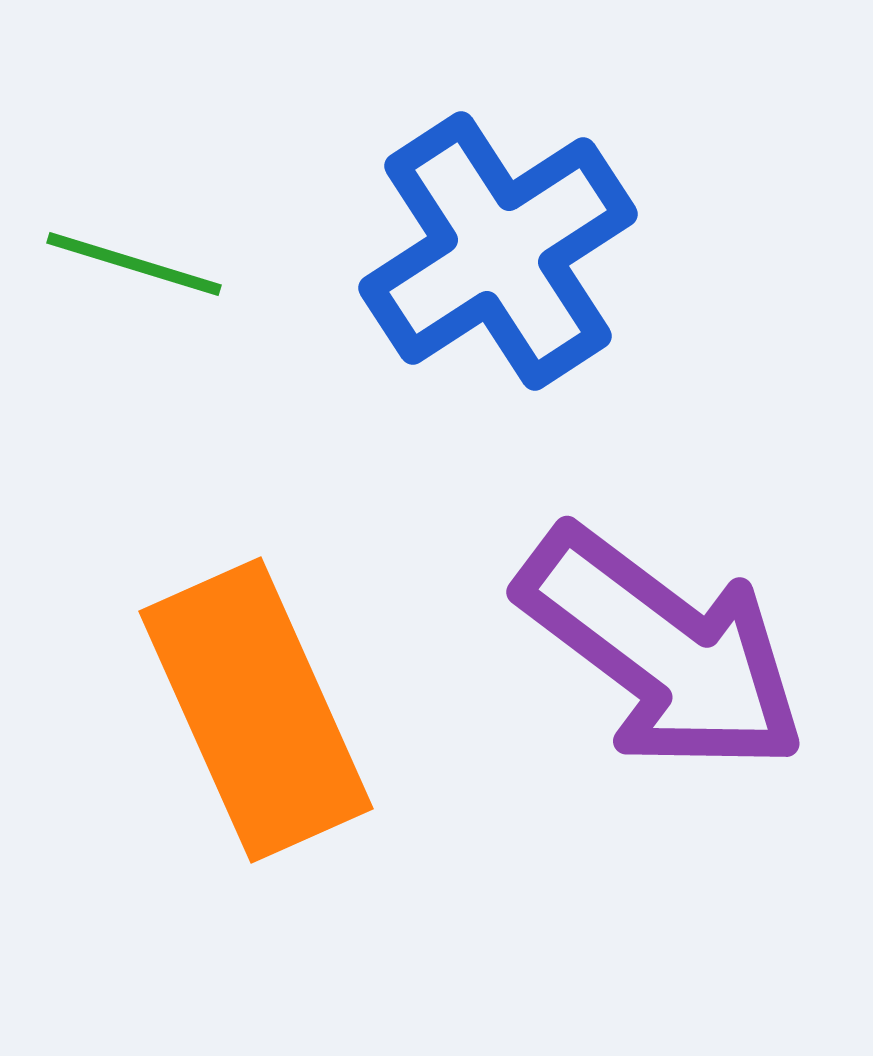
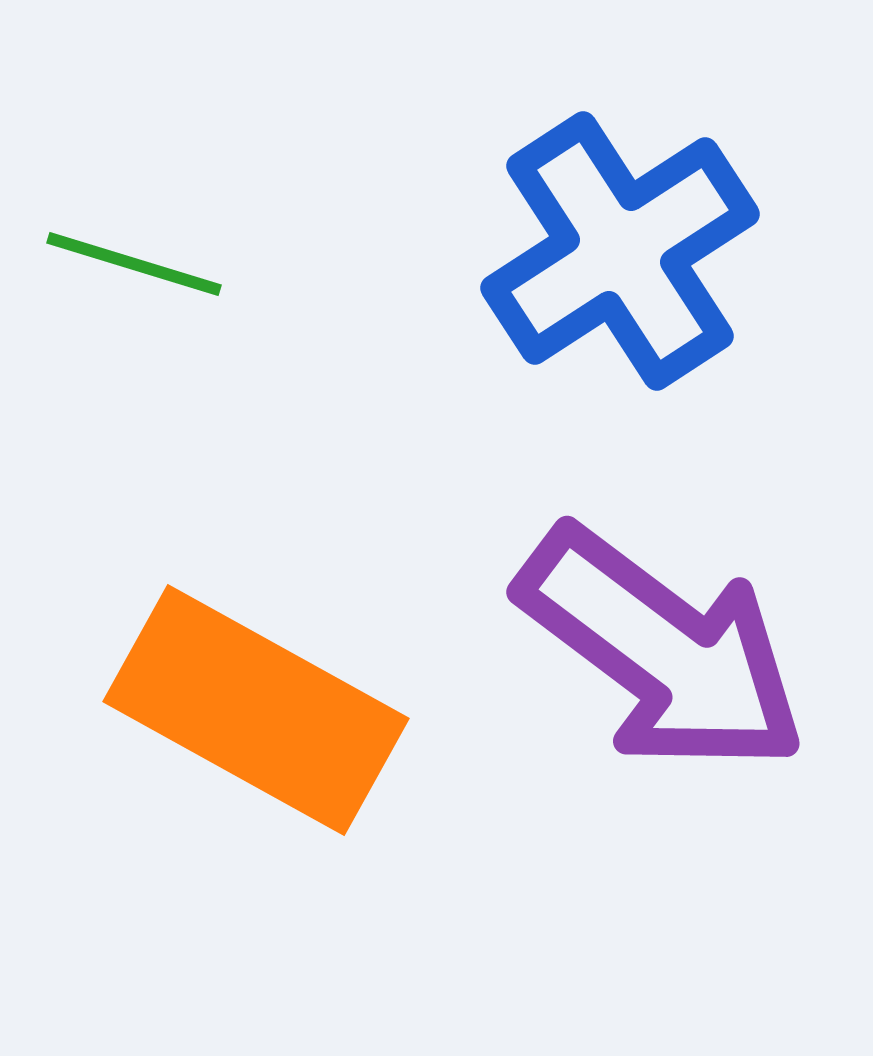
blue cross: moved 122 px right
orange rectangle: rotated 37 degrees counterclockwise
